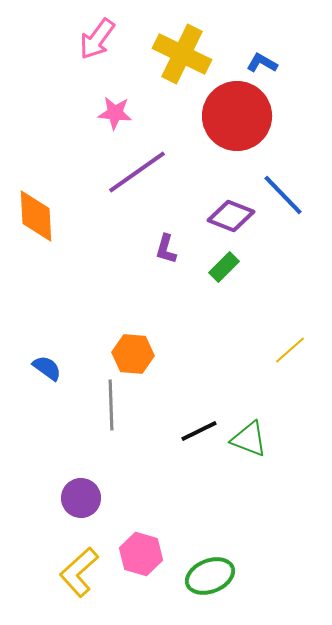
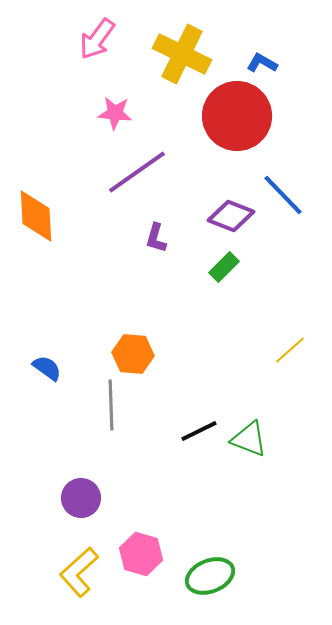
purple L-shape: moved 10 px left, 11 px up
